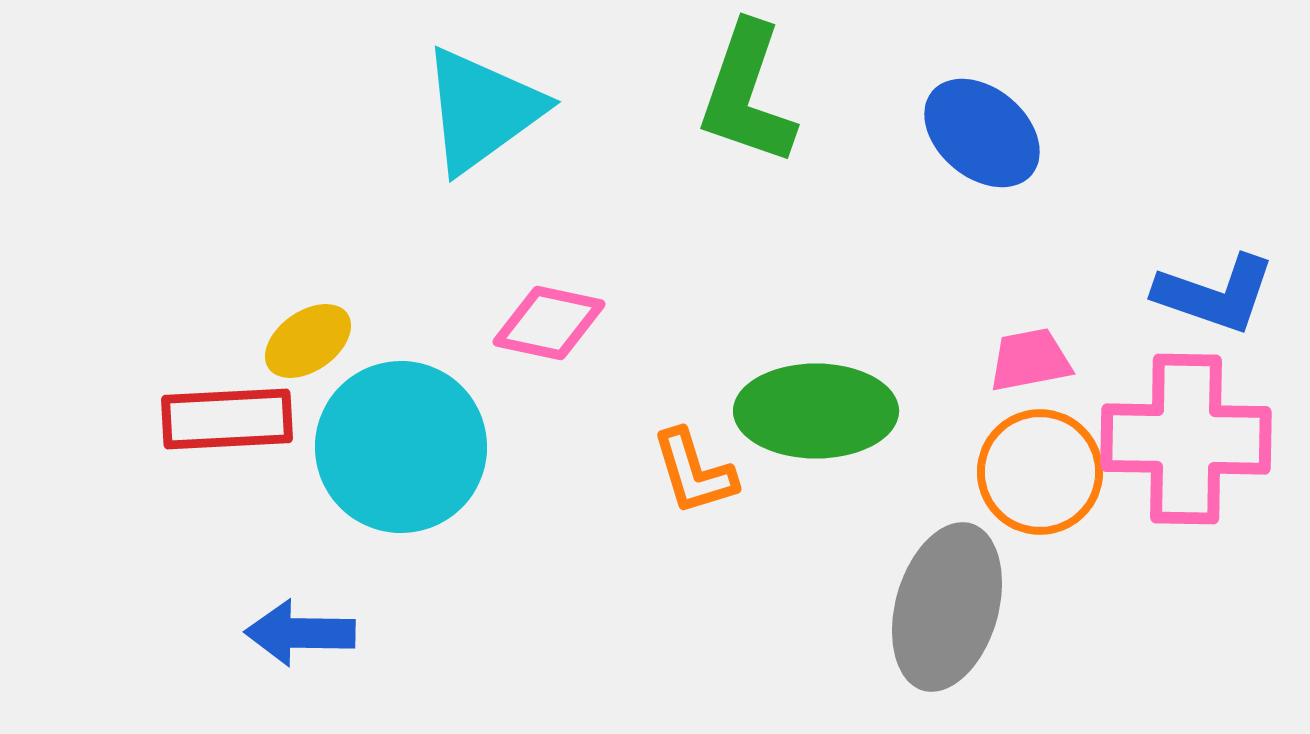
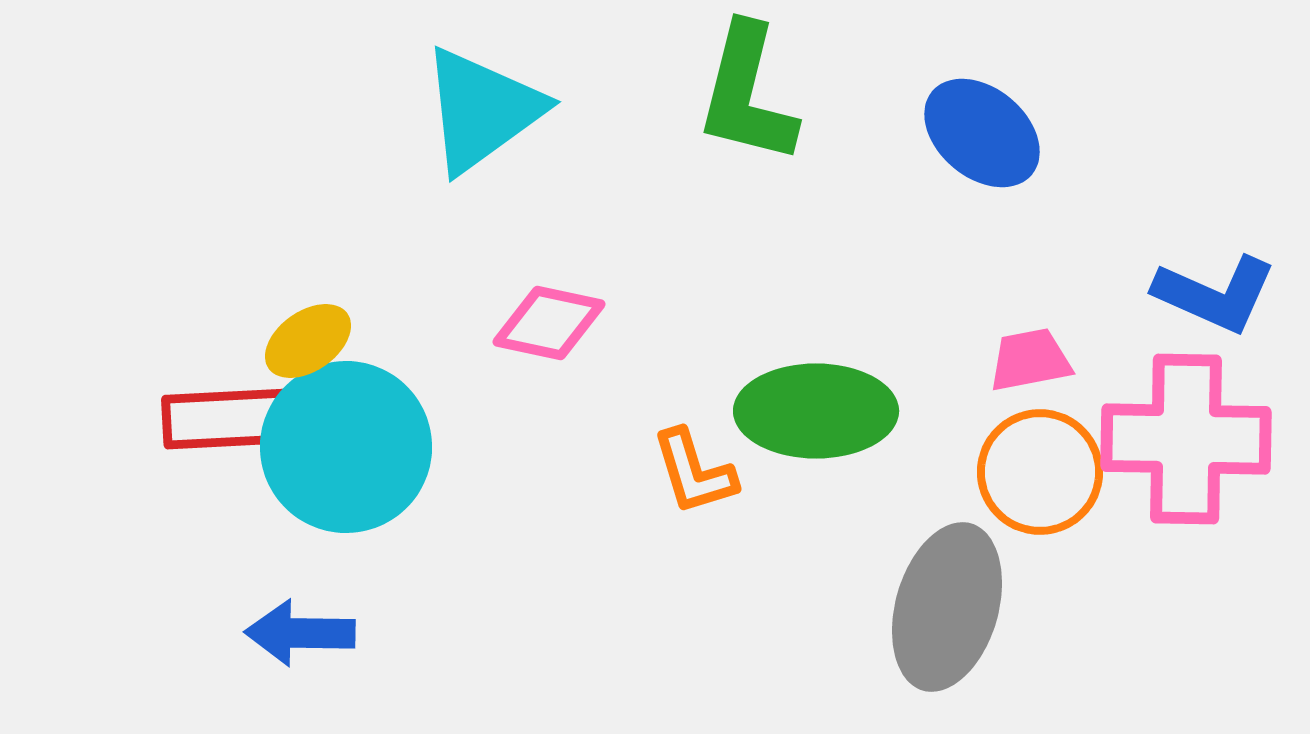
green L-shape: rotated 5 degrees counterclockwise
blue L-shape: rotated 5 degrees clockwise
cyan circle: moved 55 px left
